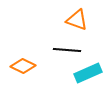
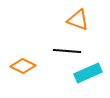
orange triangle: moved 1 px right
black line: moved 1 px down
